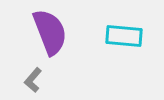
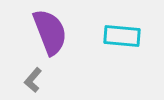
cyan rectangle: moved 2 px left
